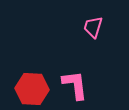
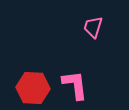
red hexagon: moved 1 px right, 1 px up
